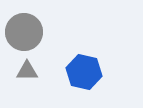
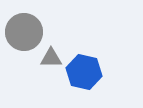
gray triangle: moved 24 px right, 13 px up
